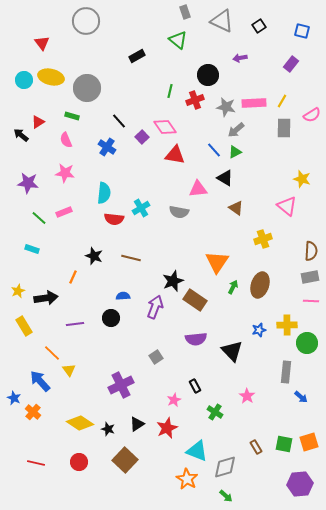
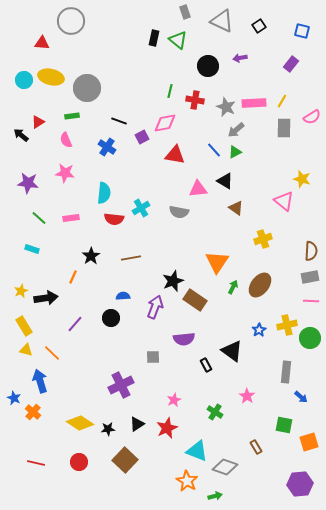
gray circle at (86, 21): moved 15 px left
red triangle at (42, 43): rotated 49 degrees counterclockwise
black rectangle at (137, 56): moved 17 px right, 18 px up; rotated 49 degrees counterclockwise
black circle at (208, 75): moved 9 px up
red cross at (195, 100): rotated 30 degrees clockwise
gray star at (226, 107): rotated 12 degrees clockwise
pink semicircle at (312, 115): moved 2 px down
green rectangle at (72, 116): rotated 24 degrees counterclockwise
black line at (119, 121): rotated 28 degrees counterclockwise
pink diamond at (165, 127): moved 4 px up; rotated 65 degrees counterclockwise
purple square at (142, 137): rotated 16 degrees clockwise
black triangle at (225, 178): moved 3 px down
pink triangle at (287, 206): moved 3 px left, 5 px up
pink rectangle at (64, 212): moved 7 px right, 6 px down; rotated 14 degrees clockwise
black star at (94, 256): moved 3 px left; rotated 18 degrees clockwise
brown line at (131, 258): rotated 24 degrees counterclockwise
brown ellipse at (260, 285): rotated 20 degrees clockwise
yellow star at (18, 291): moved 3 px right
purple line at (75, 324): rotated 42 degrees counterclockwise
yellow cross at (287, 325): rotated 12 degrees counterclockwise
blue star at (259, 330): rotated 16 degrees counterclockwise
purple semicircle at (196, 339): moved 12 px left
green circle at (307, 343): moved 3 px right, 5 px up
black triangle at (232, 351): rotated 10 degrees counterclockwise
gray square at (156, 357): moved 3 px left; rotated 32 degrees clockwise
yellow triangle at (69, 370): moved 43 px left, 20 px up; rotated 40 degrees counterclockwise
blue arrow at (40, 381): rotated 25 degrees clockwise
black rectangle at (195, 386): moved 11 px right, 21 px up
black star at (108, 429): rotated 24 degrees counterclockwise
green square at (284, 444): moved 19 px up
gray diamond at (225, 467): rotated 35 degrees clockwise
orange star at (187, 479): moved 2 px down
green arrow at (226, 496): moved 11 px left; rotated 56 degrees counterclockwise
